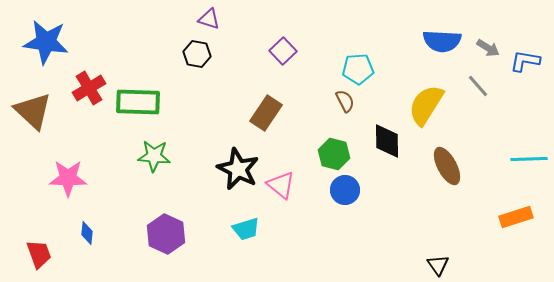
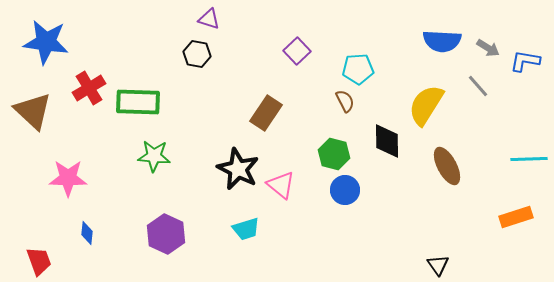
purple square: moved 14 px right
red trapezoid: moved 7 px down
